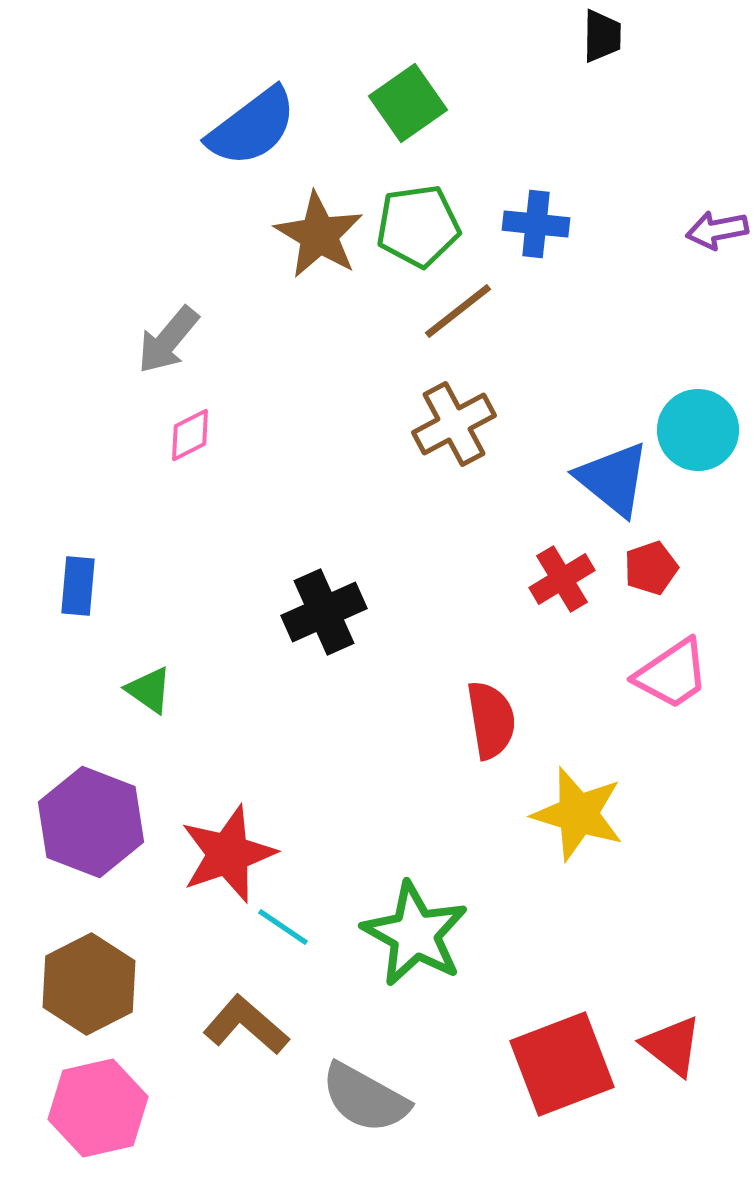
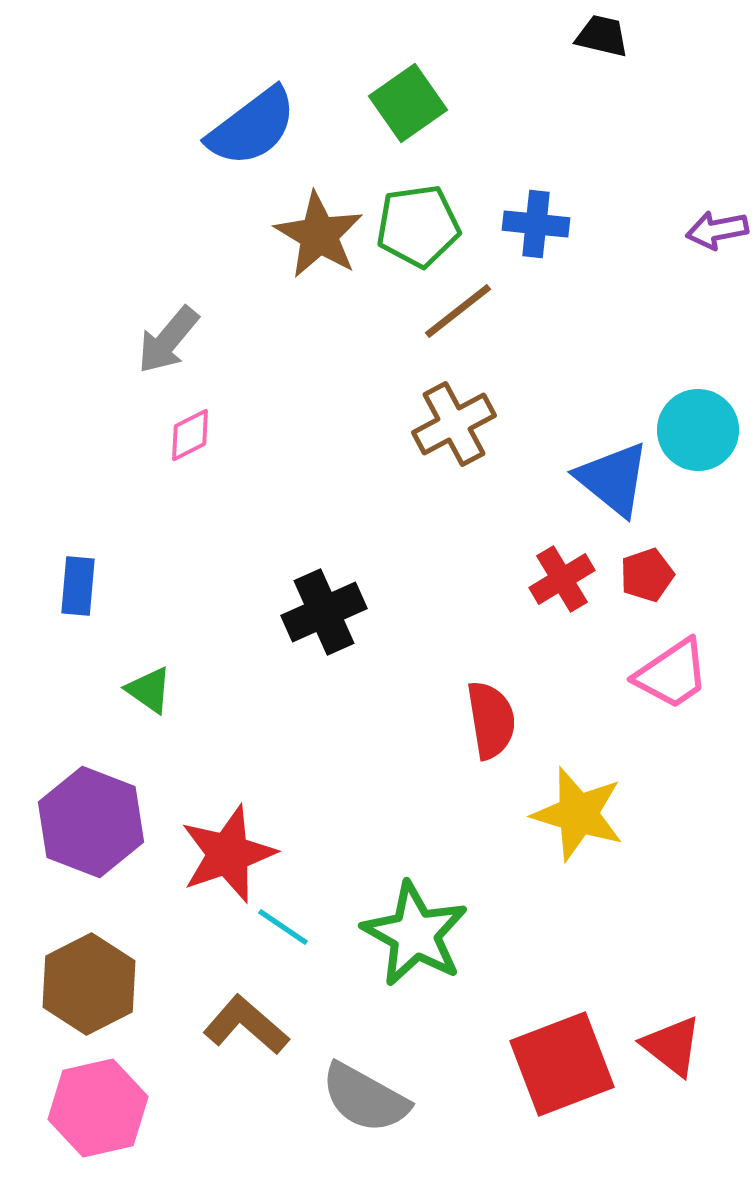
black trapezoid: rotated 78 degrees counterclockwise
red pentagon: moved 4 px left, 7 px down
